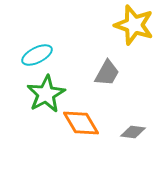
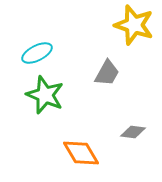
cyan ellipse: moved 2 px up
green star: moved 1 px left, 1 px down; rotated 21 degrees counterclockwise
orange diamond: moved 30 px down
